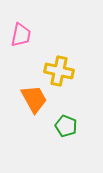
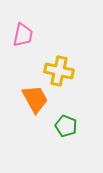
pink trapezoid: moved 2 px right
orange trapezoid: moved 1 px right
